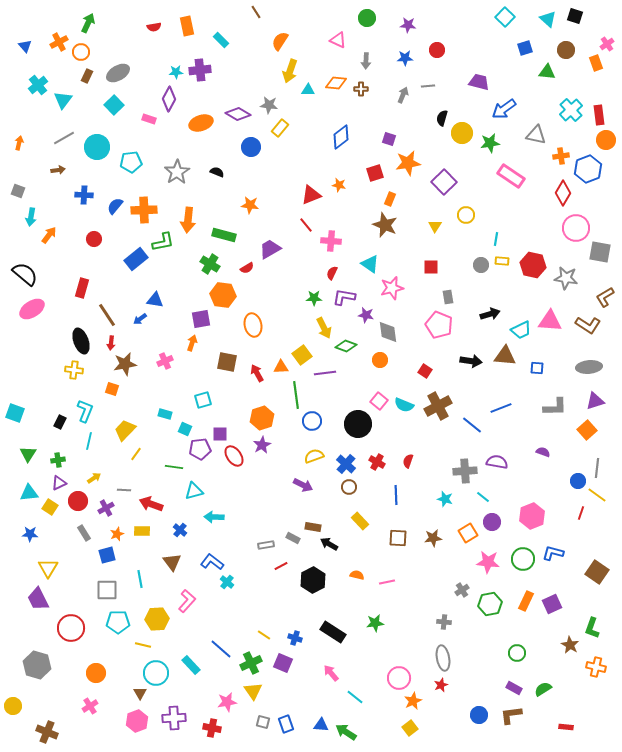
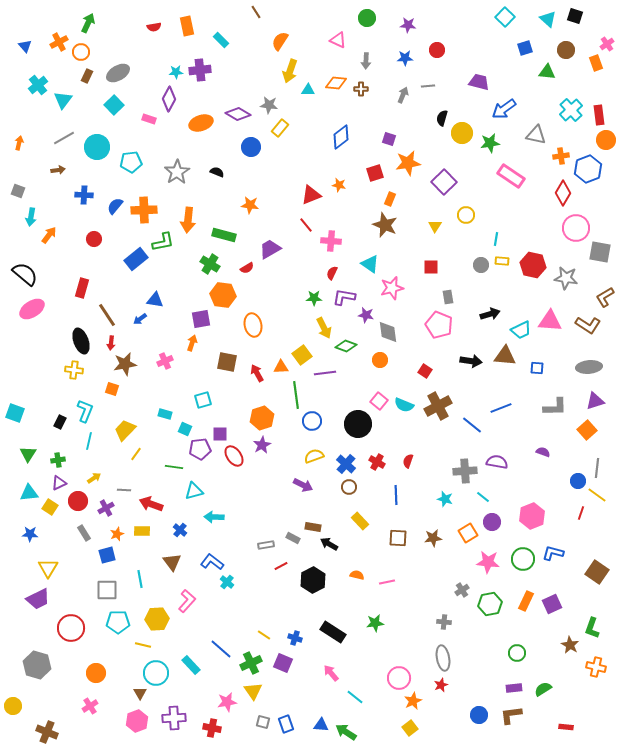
purple trapezoid at (38, 599): rotated 90 degrees counterclockwise
purple rectangle at (514, 688): rotated 35 degrees counterclockwise
